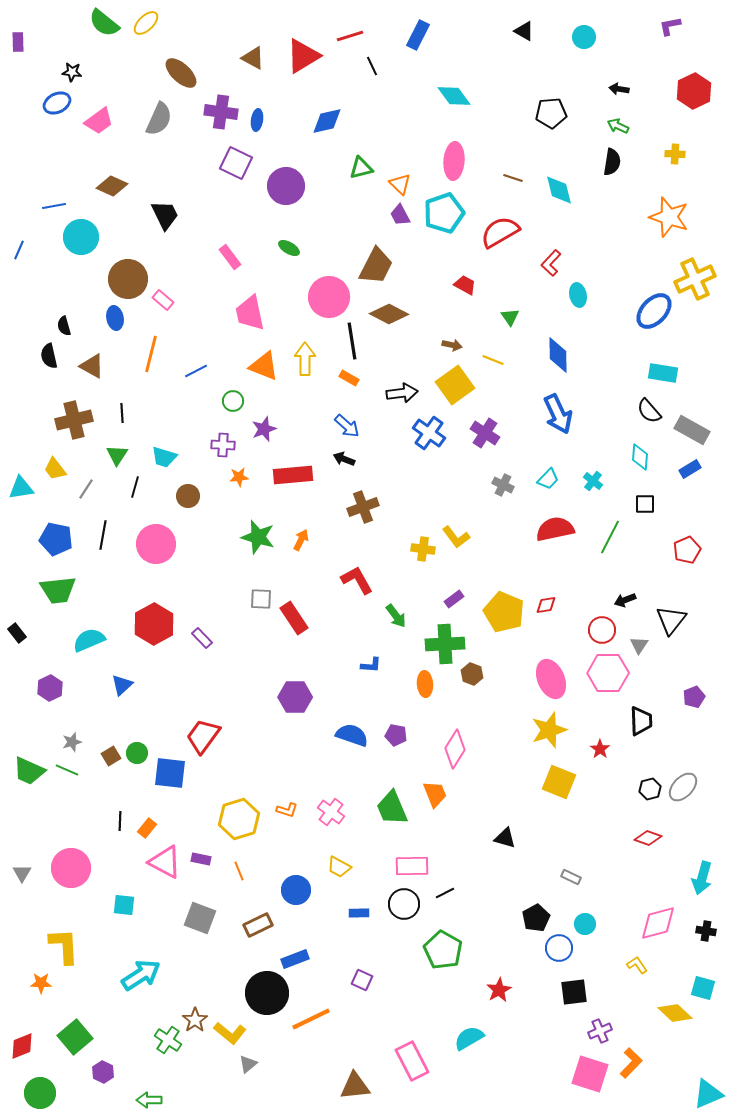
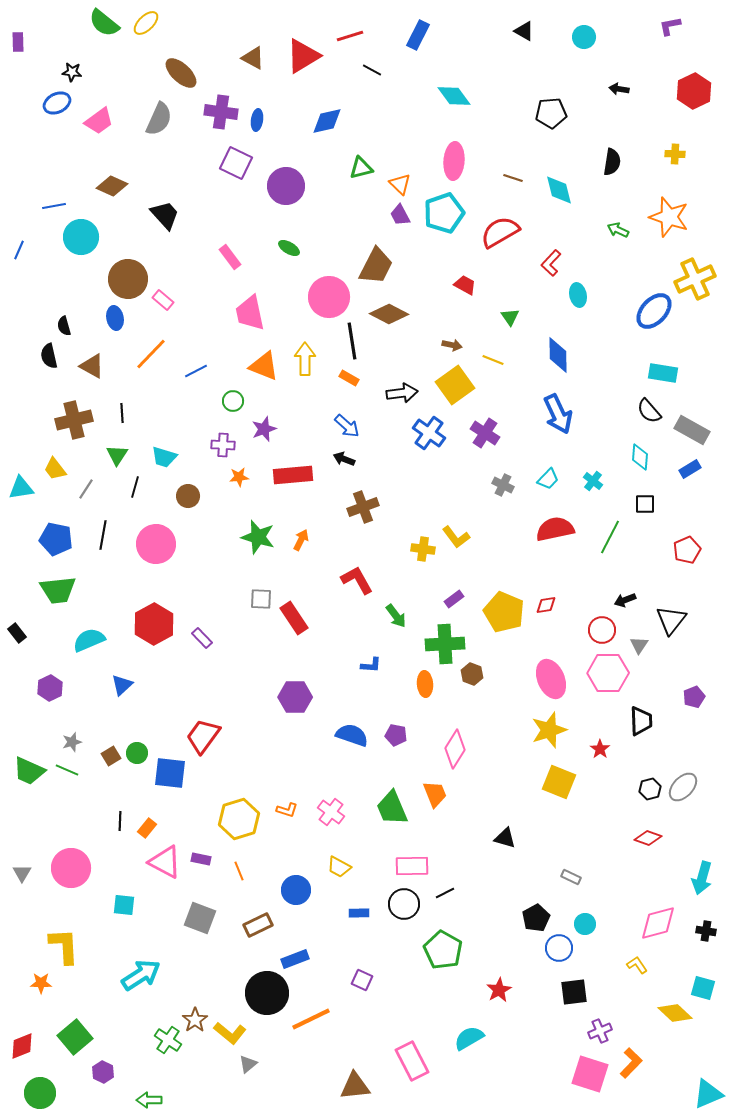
black line at (372, 66): moved 4 px down; rotated 36 degrees counterclockwise
green arrow at (618, 126): moved 104 px down
black trapezoid at (165, 215): rotated 16 degrees counterclockwise
orange line at (151, 354): rotated 30 degrees clockwise
